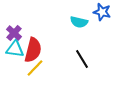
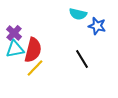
blue star: moved 5 px left, 14 px down
cyan semicircle: moved 1 px left, 8 px up
cyan triangle: rotated 18 degrees counterclockwise
